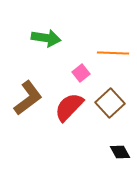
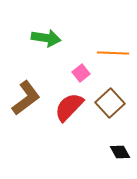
brown L-shape: moved 2 px left
